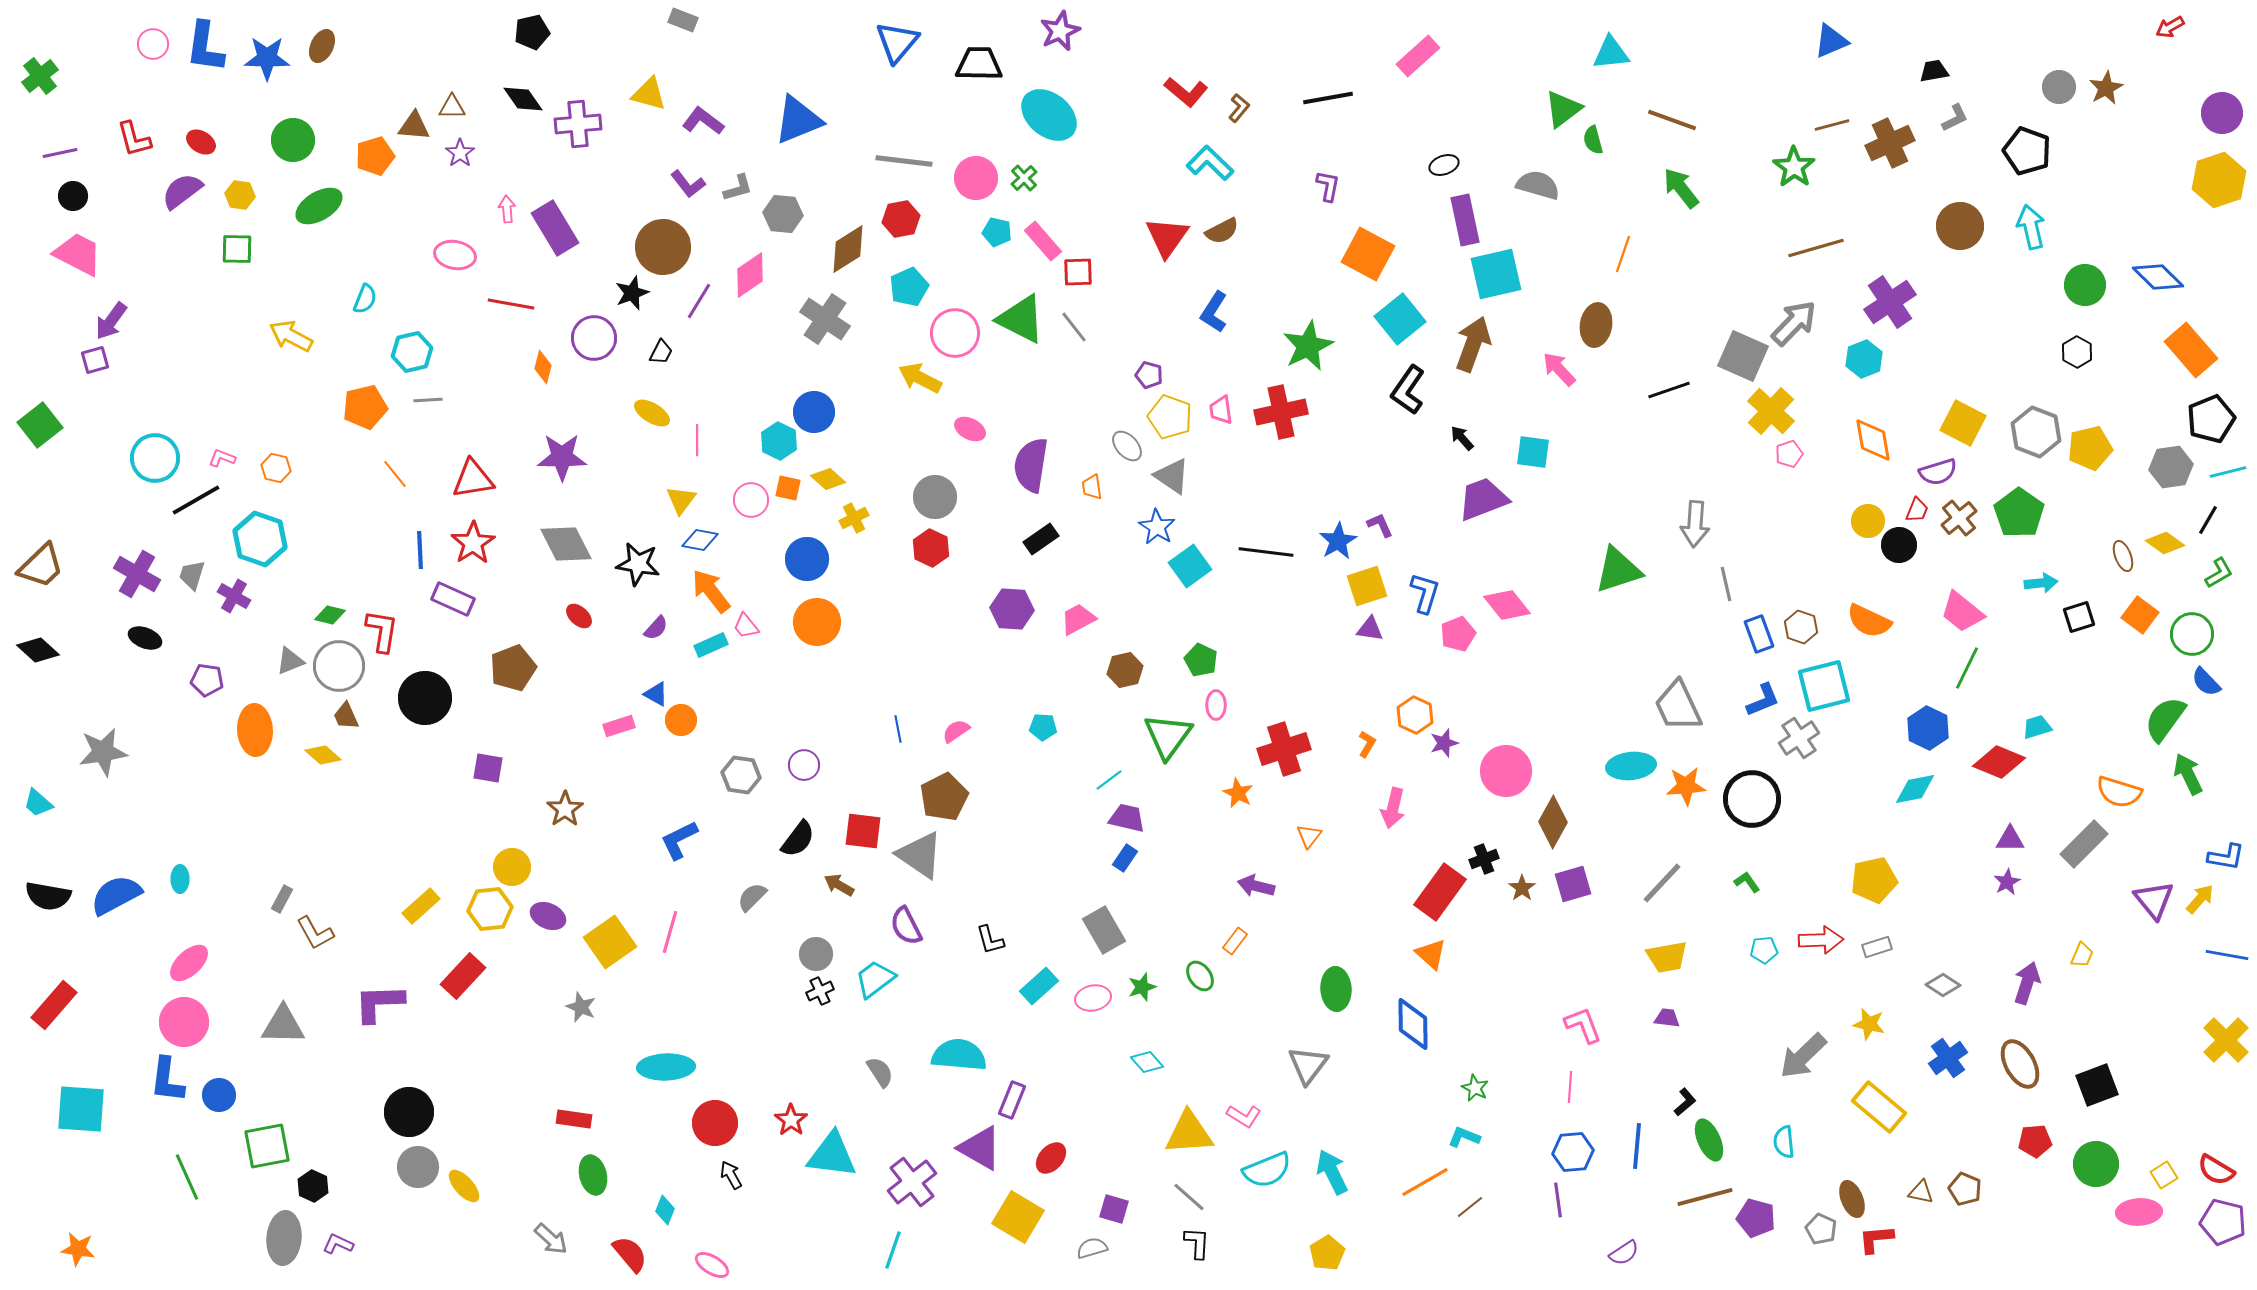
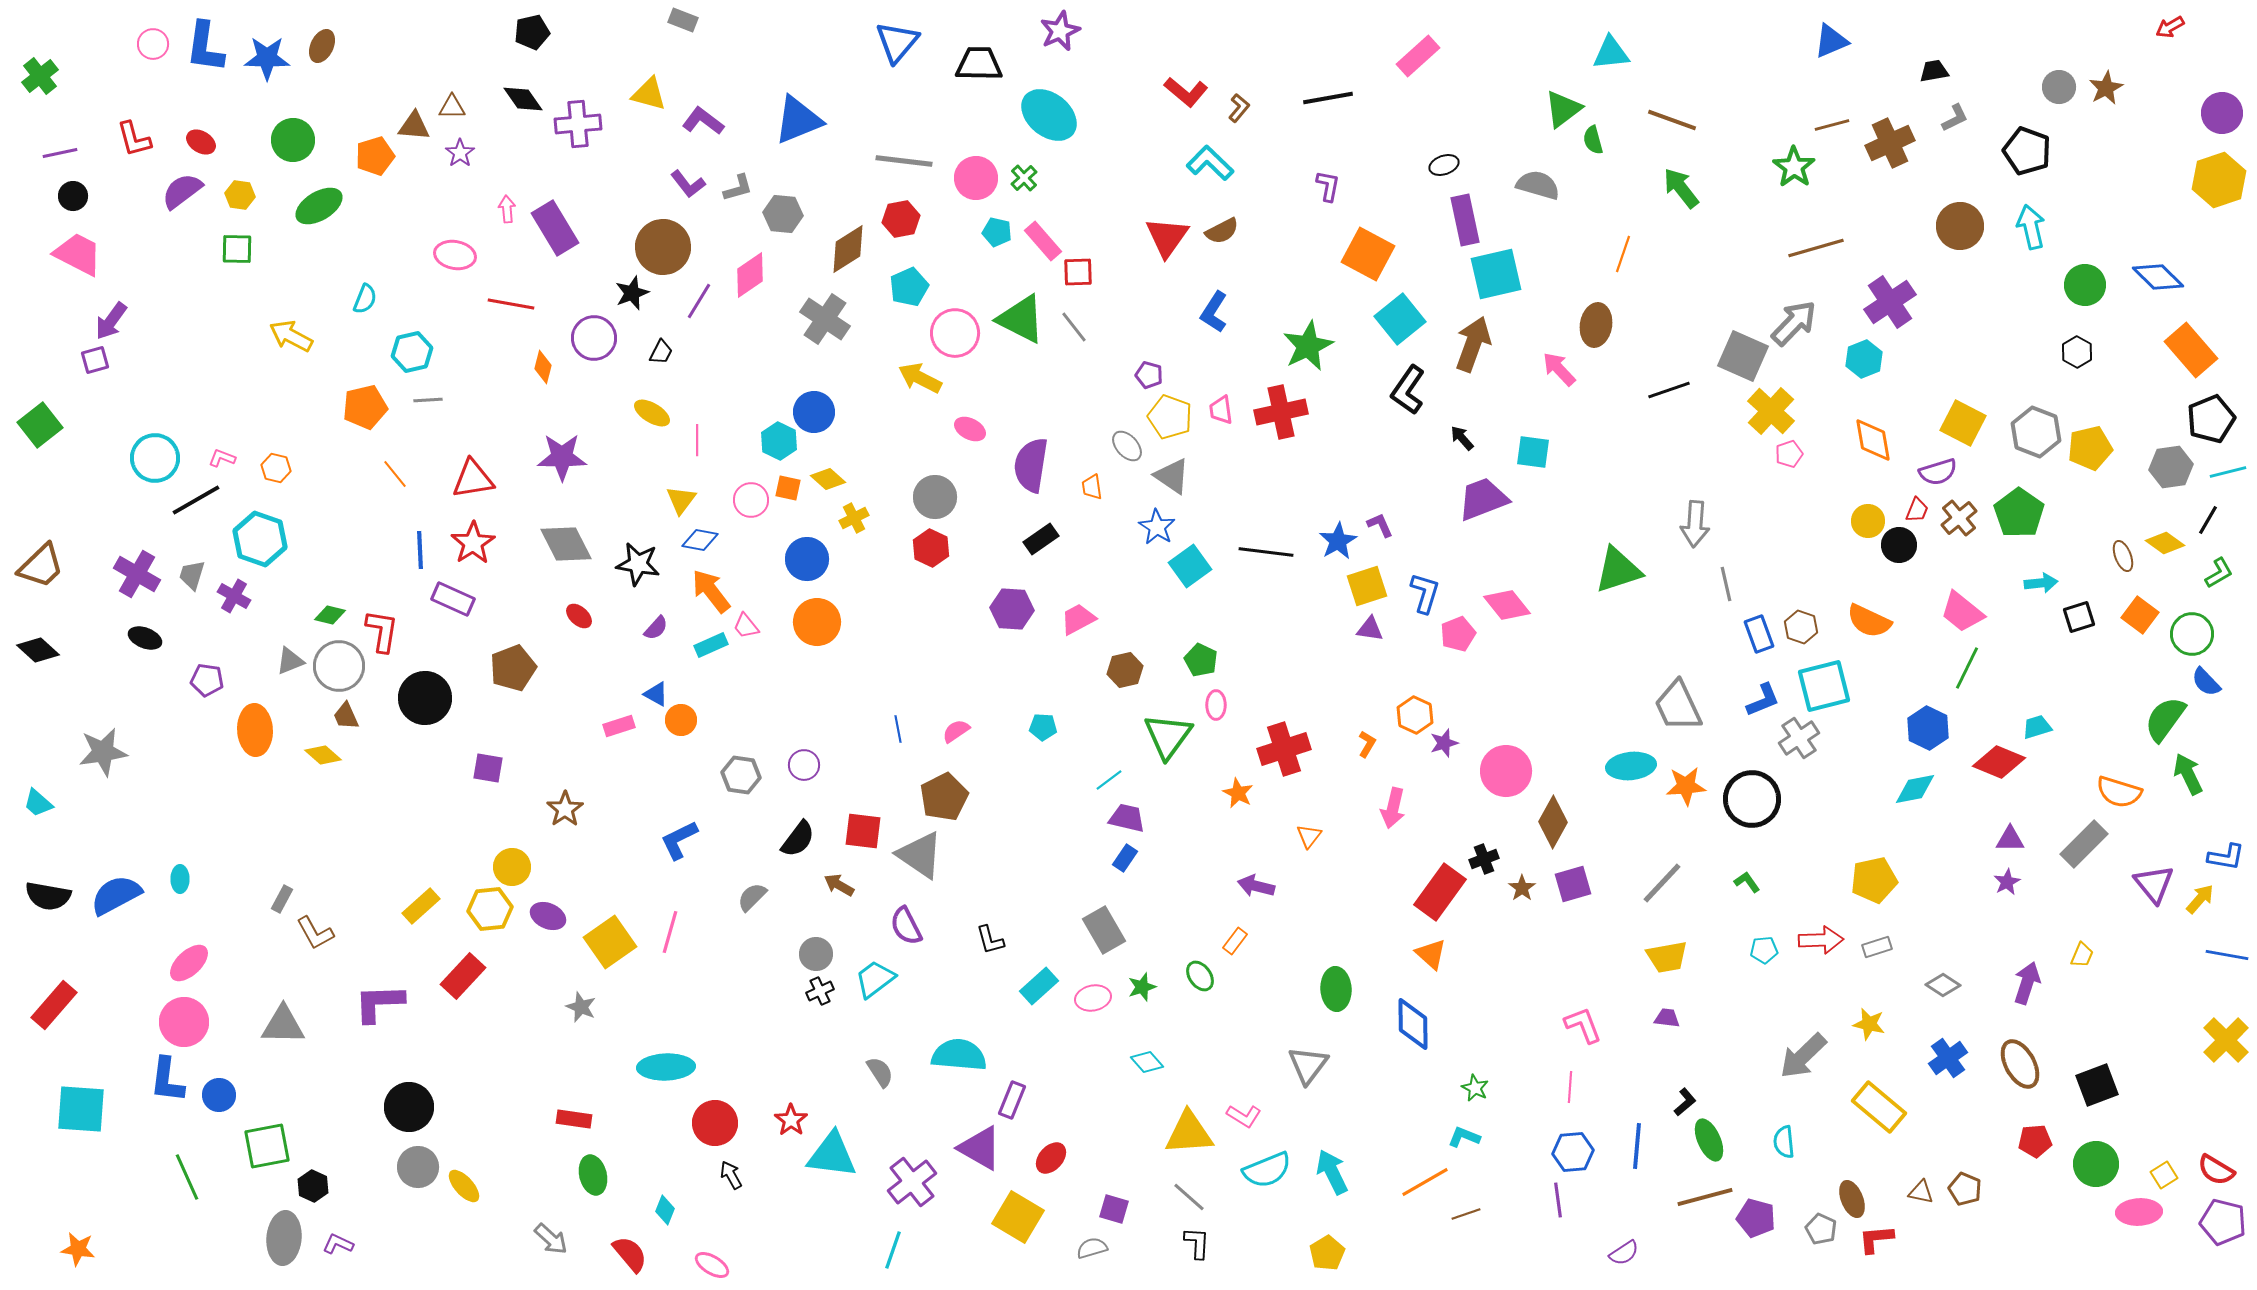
purple triangle at (2154, 900): moved 16 px up
black circle at (409, 1112): moved 5 px up
brown line at (1470, 1207): moved 4 px left, 7 px down; rotated 20 degrees clockwise
